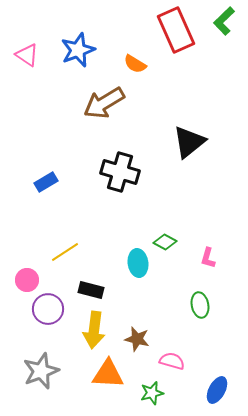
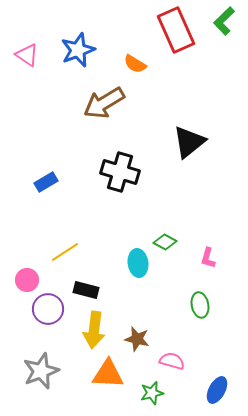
black rectangle: moved 5 px left
